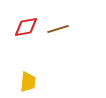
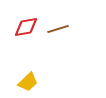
yellow trapezoid: rotated 40 degrees clockwise
